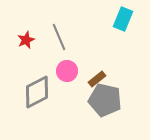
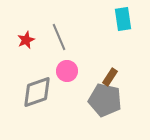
cyan rectangle: rotated 30 degrees counterclockwise
brown rectangle: moved 13 px right, 2 px up; rotated 18 degrees counterclockwise
gray diamond: rotated 8 degrees clockwise
